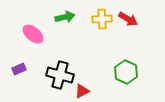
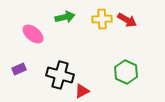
red arrow: moved 1 px left, 1 px down
